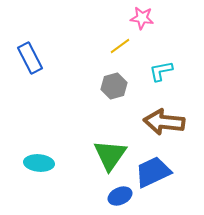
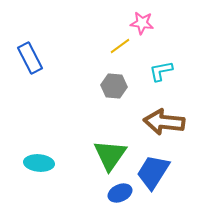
pink star: moved 5 px down
gray hexagon: rotated 20 degrees clockwise
blue trapezoid: rotated 33 degrees counterclockwise
blue ellipse: moved 3 px up
